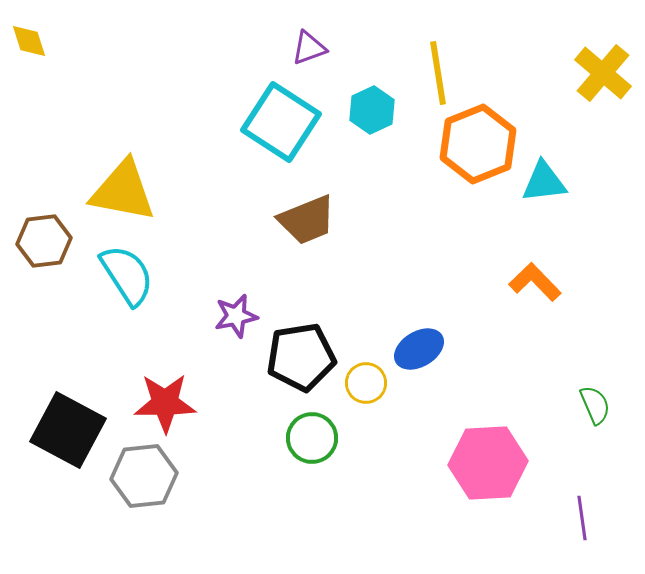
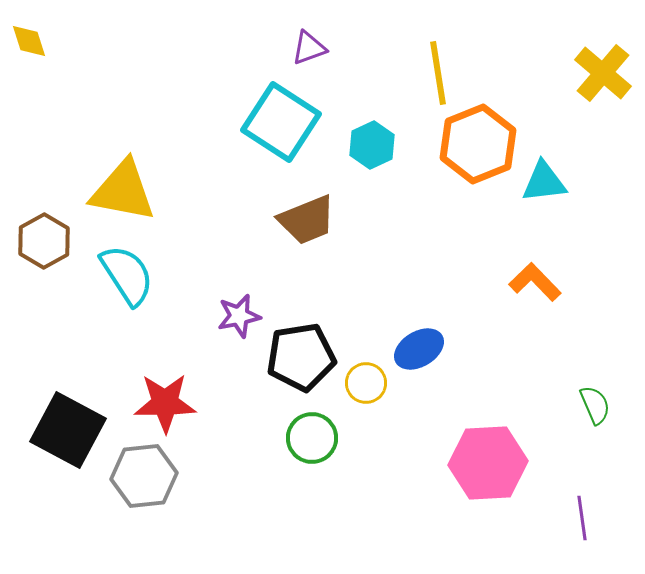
cyan hexagon: moved 35 px down
brown hexagon: rotated 22 degrees counterclockwise
purple star: moved 3 px right
